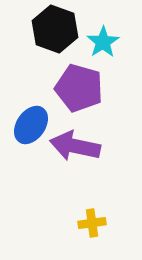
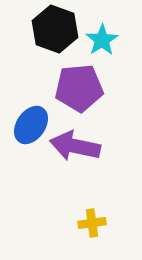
cyan star: moved 1 px left, 2 px up
purple pentagon: rotated 21 degrees counterclockwise
